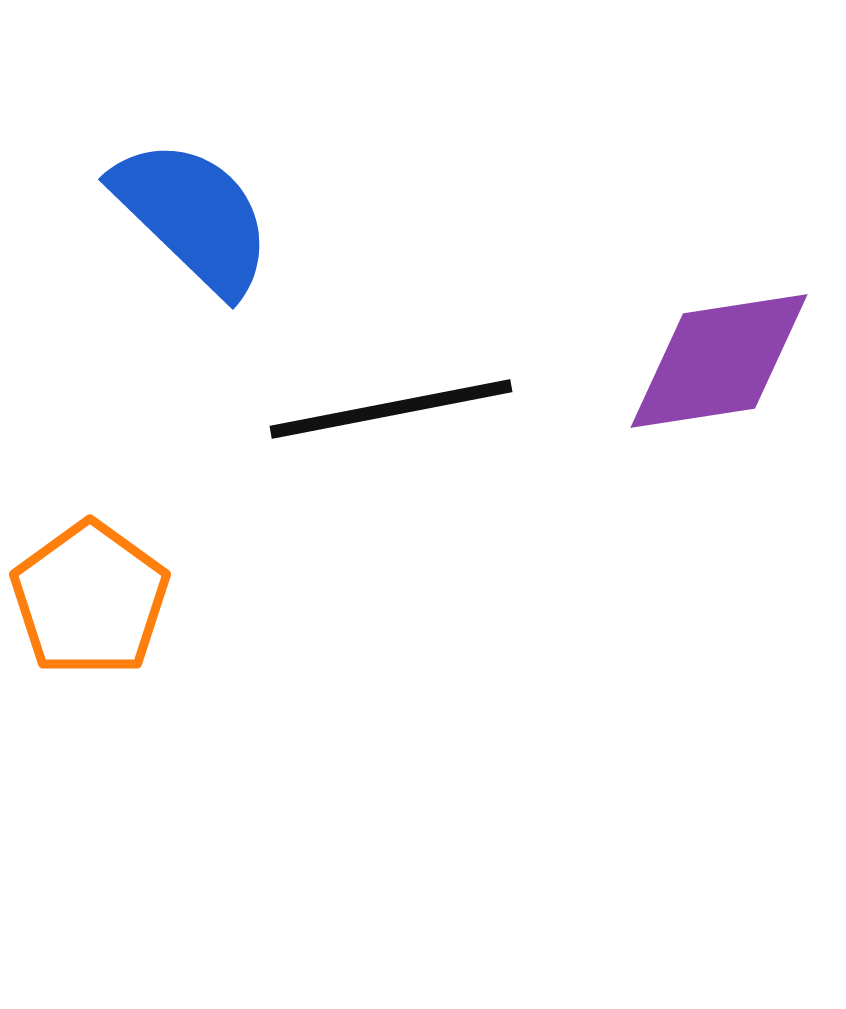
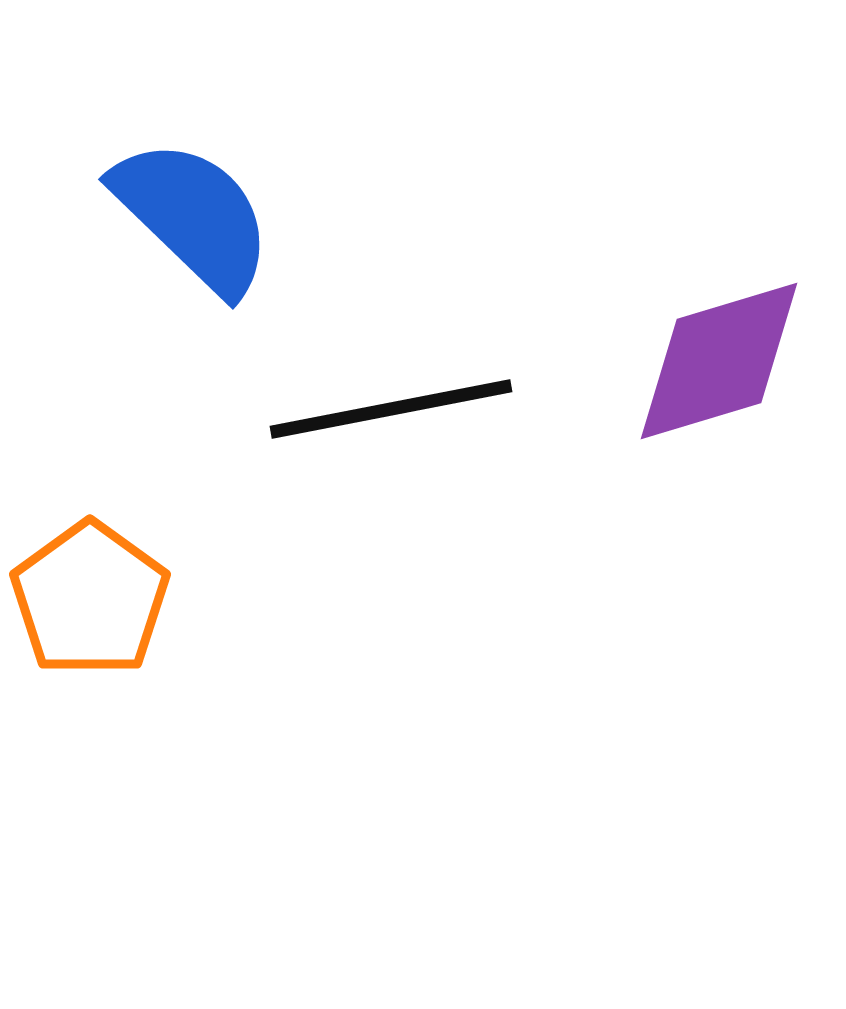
purple diamond: rotated 8 degrees counterclockwise
